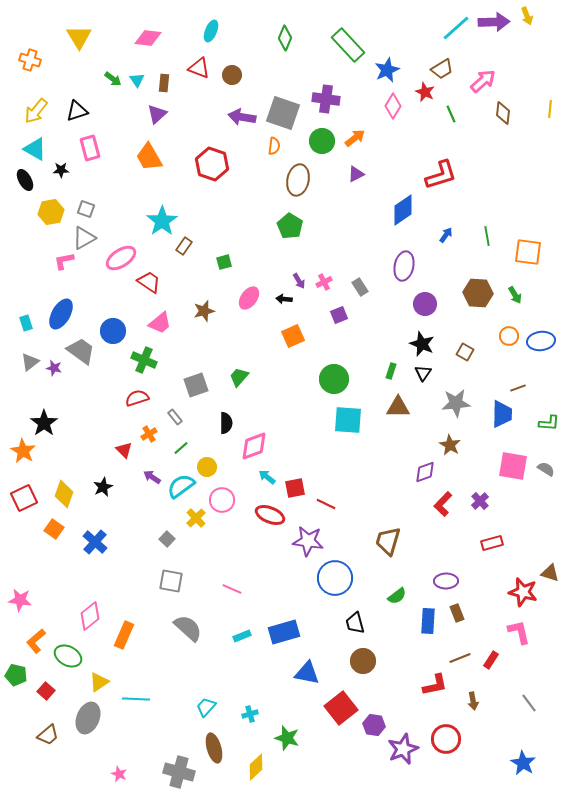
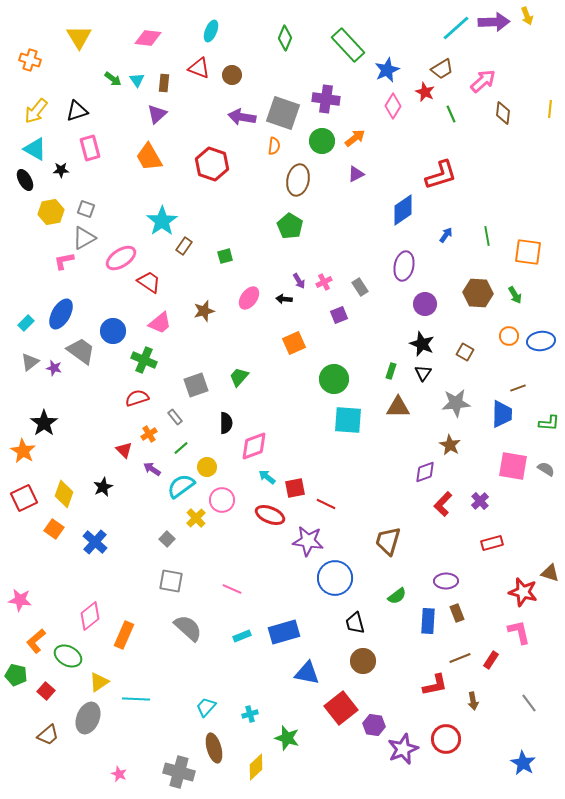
green square at (224, 262): moved 1 px right, 6 px up
cyan rectangle at (26, 323): rotated 63 degrees clockwise
orange square at (293, 336): moved 1 px right, 7 px down
purple arrow at (152, 477): moved 8 px up
